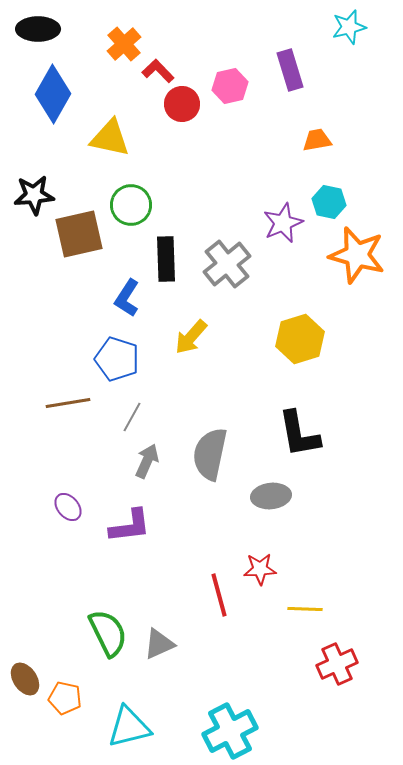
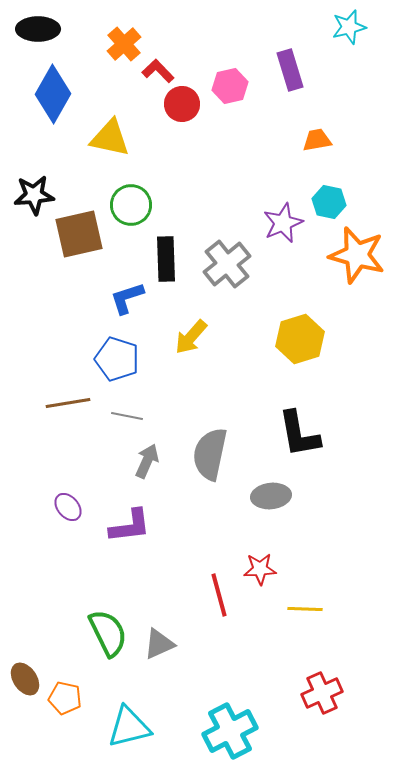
blue L-shape: rotated 39 degrees clockwise
gray line: moved 5 px left, 1 px up; rotated 72 degrees clockwise
red cross: moved 15 px left, 29 px down
